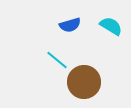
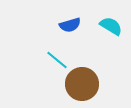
brown circle: moved 2 px left, 2 px down
